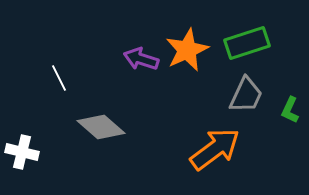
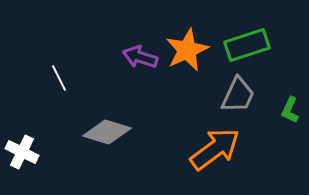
green rectangle: moved 2 px down
purple arrow: moved 1 px left, 2 px up
gray trapezoid: moved 8 px left
gray diamond: moved 6 px right, 5 px down; rotated 24 degrees counterclockwise
white cross: rotated 12 degrees clockwise
